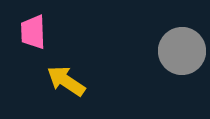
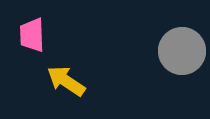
pink trapezoid: moved 1 px left, 3 px down
